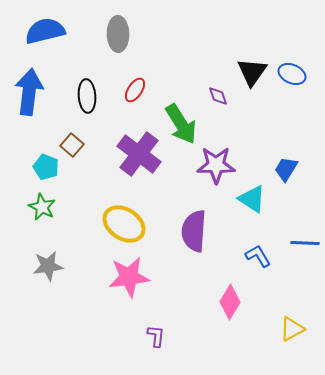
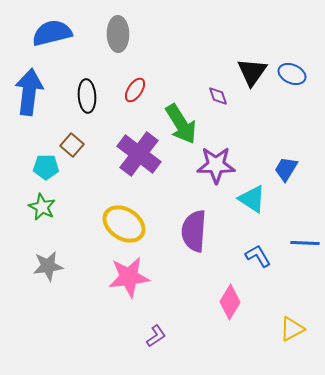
blue semicircle: moved 7 px right, 2 px down
cyan pentagon: rotated 20 degrees counterclockwise
purple L-shape: rotated 50 degrees clockwise
